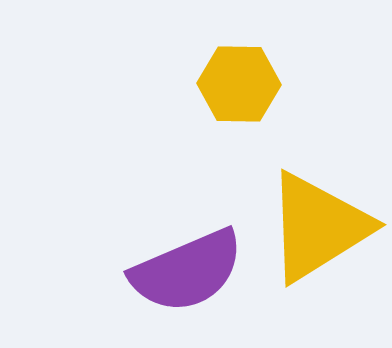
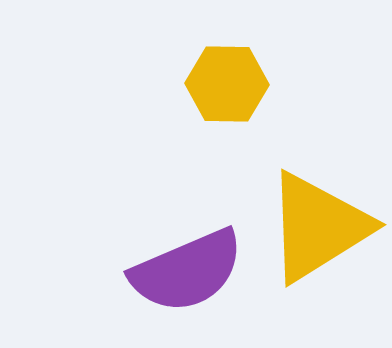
yellow hexagon: moved 12 px left
